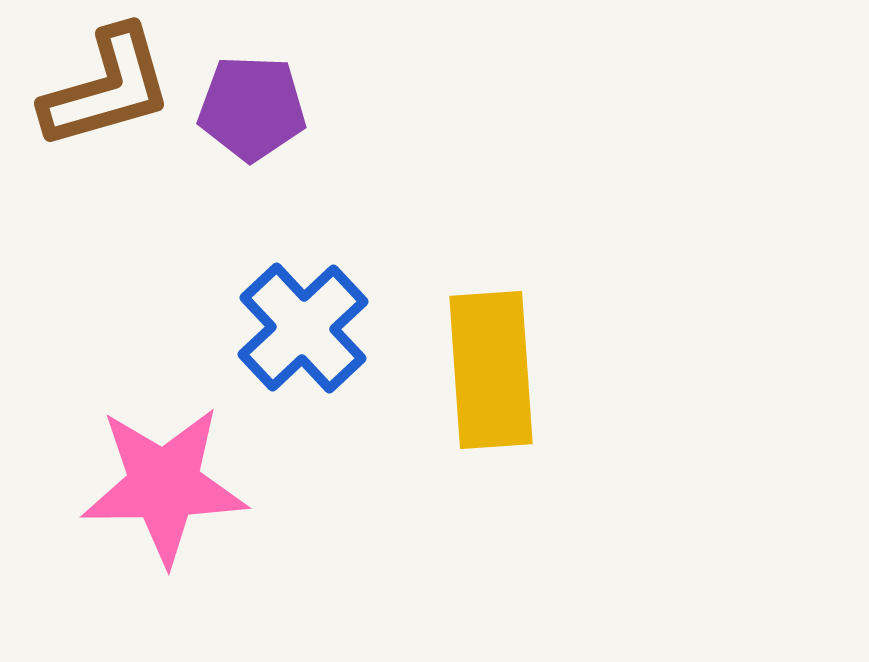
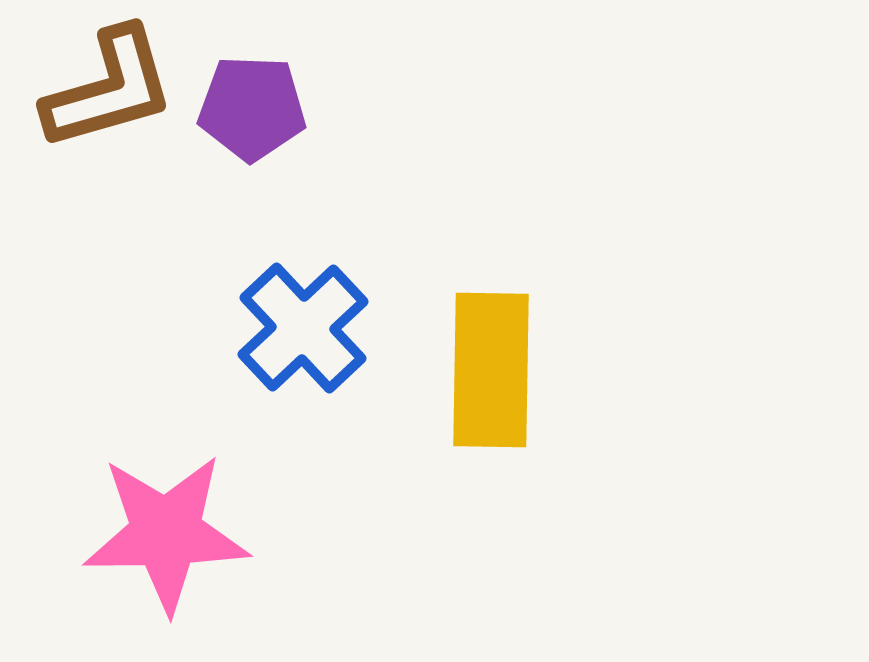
brown L-shape: moved 2 px right, 1 px down
yellow rectangle: rotated 5 degrees clockwise
pink star: moved 2 px right, 48 px down
